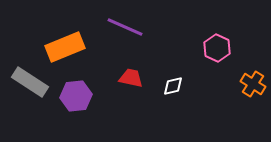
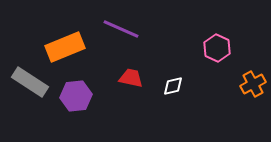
purple line: moved 4 px left, 2 px down
orange cross: rotated 30 degrees clockwise
